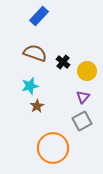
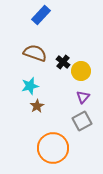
blue rectangle: moved 2 px right, 1 px up
yellow circle: moved 6 px left
